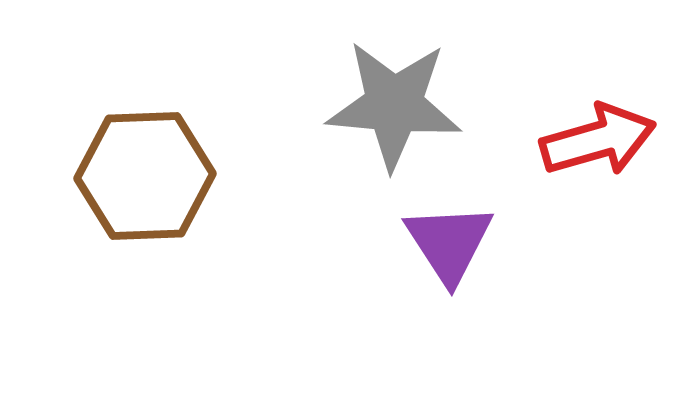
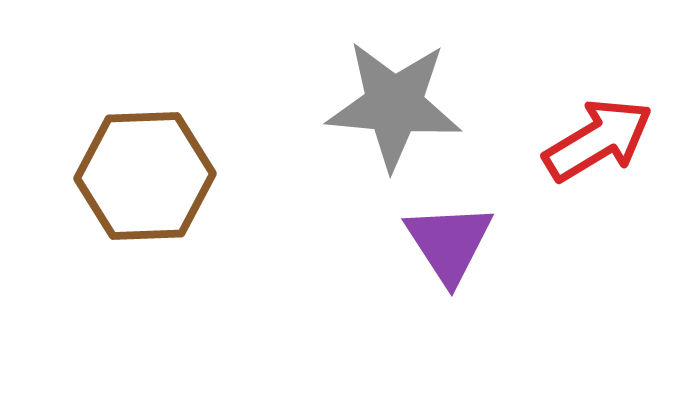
red arrow: rotated 15 degrees counterclockwise
